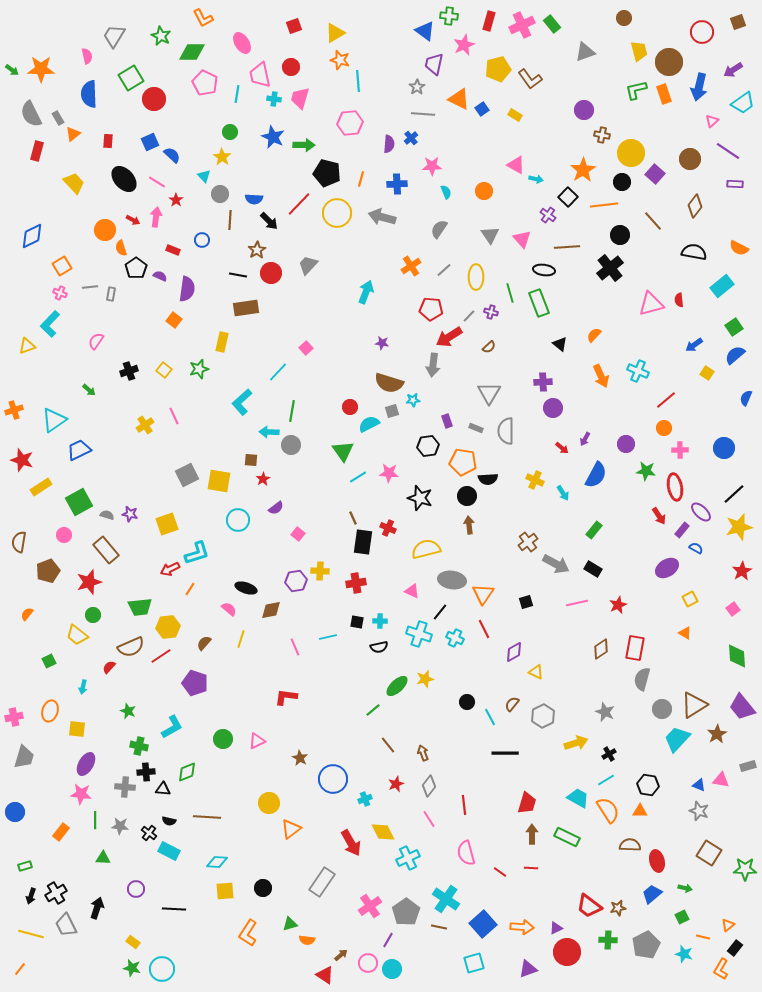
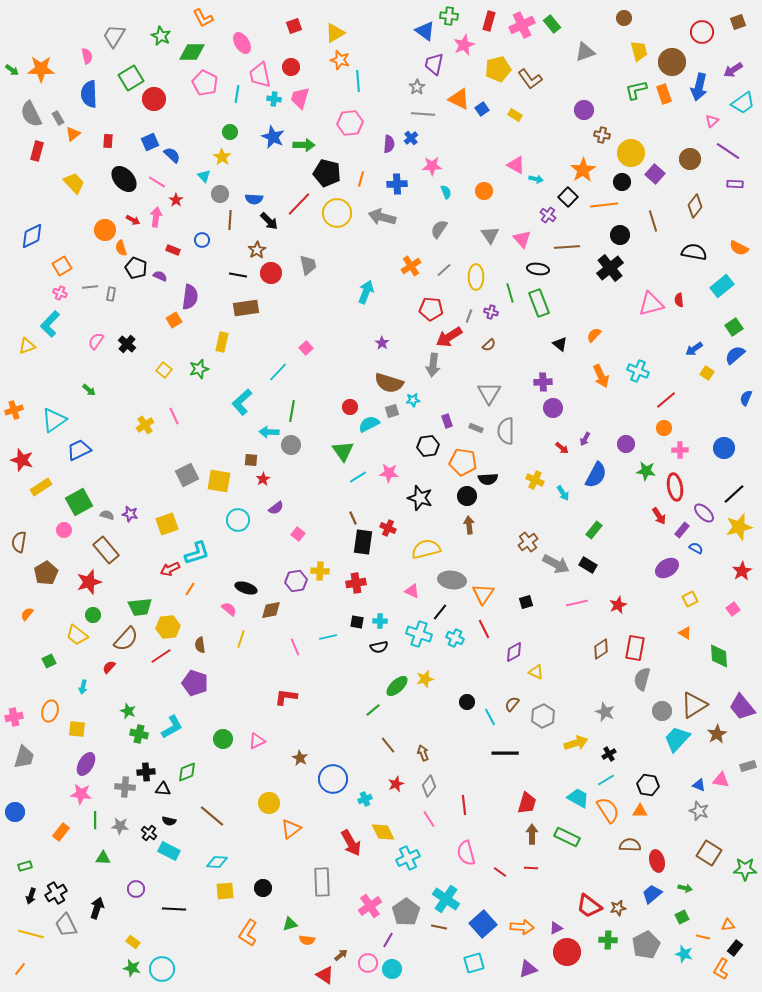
brown circle at (669, 62): moved 3 px right
brown line at (653, 221): rotated 25 degrees clockwise
gray trapezoid at (308, 265): rotated 125 degrees clockwise
black pentagon at (136, 268): rotated 15 degrees counterclockwise
black ellipse at (544, 270): moved 6 px left, 1 px up
purple semicircle at (187, 289): moved 3 px right, 8 px down
gray line at (469, 316): rotated 24 degrees counterclockwise
orange square at (174, 320): rotated 21 degrees clockwise
purple star at (382, 343): rotated 24 degrees clockwise
blue arrow at (694, 345): moved 4 px down
brown semicircle at (489, 347): moved 2 px up
black cross at (129, 371): moved 2 px left, 27 px up; rotated 30 degrees counterclockwise
purple ellipse at (701, 512): moved 3 px right, 1 px down
pink circle at (64, 535): moved 5 px up
black rectangle at (593, 569): moved 5 px left, 4 px up
brown pentagon at (48, 571): moved 2 px left, 2 px down; rotated 10 degrees counterclockwise
brown semicircle at (204, 643): moved 4 px left, 2 px down; rotated 49 degrees counterclockwise
brown semicircle at (131, 647): moved 5 px left, 8 px up; rotated 24 degrees counterclockwise
green diamond at (737, 656): moved 18 px left
gray circle at (662, 709): moved 2 px down
green cross at (139, 746): moved 12 px up
brown line at (207, 817): moved 5 px right, 1 px up; rotated 36 degrees clockwise
gray rectangle at (322, 882): rotated 36 degrees counterclockwise
orange triangle at (728, 925): rotated 32 degrees clockwise
